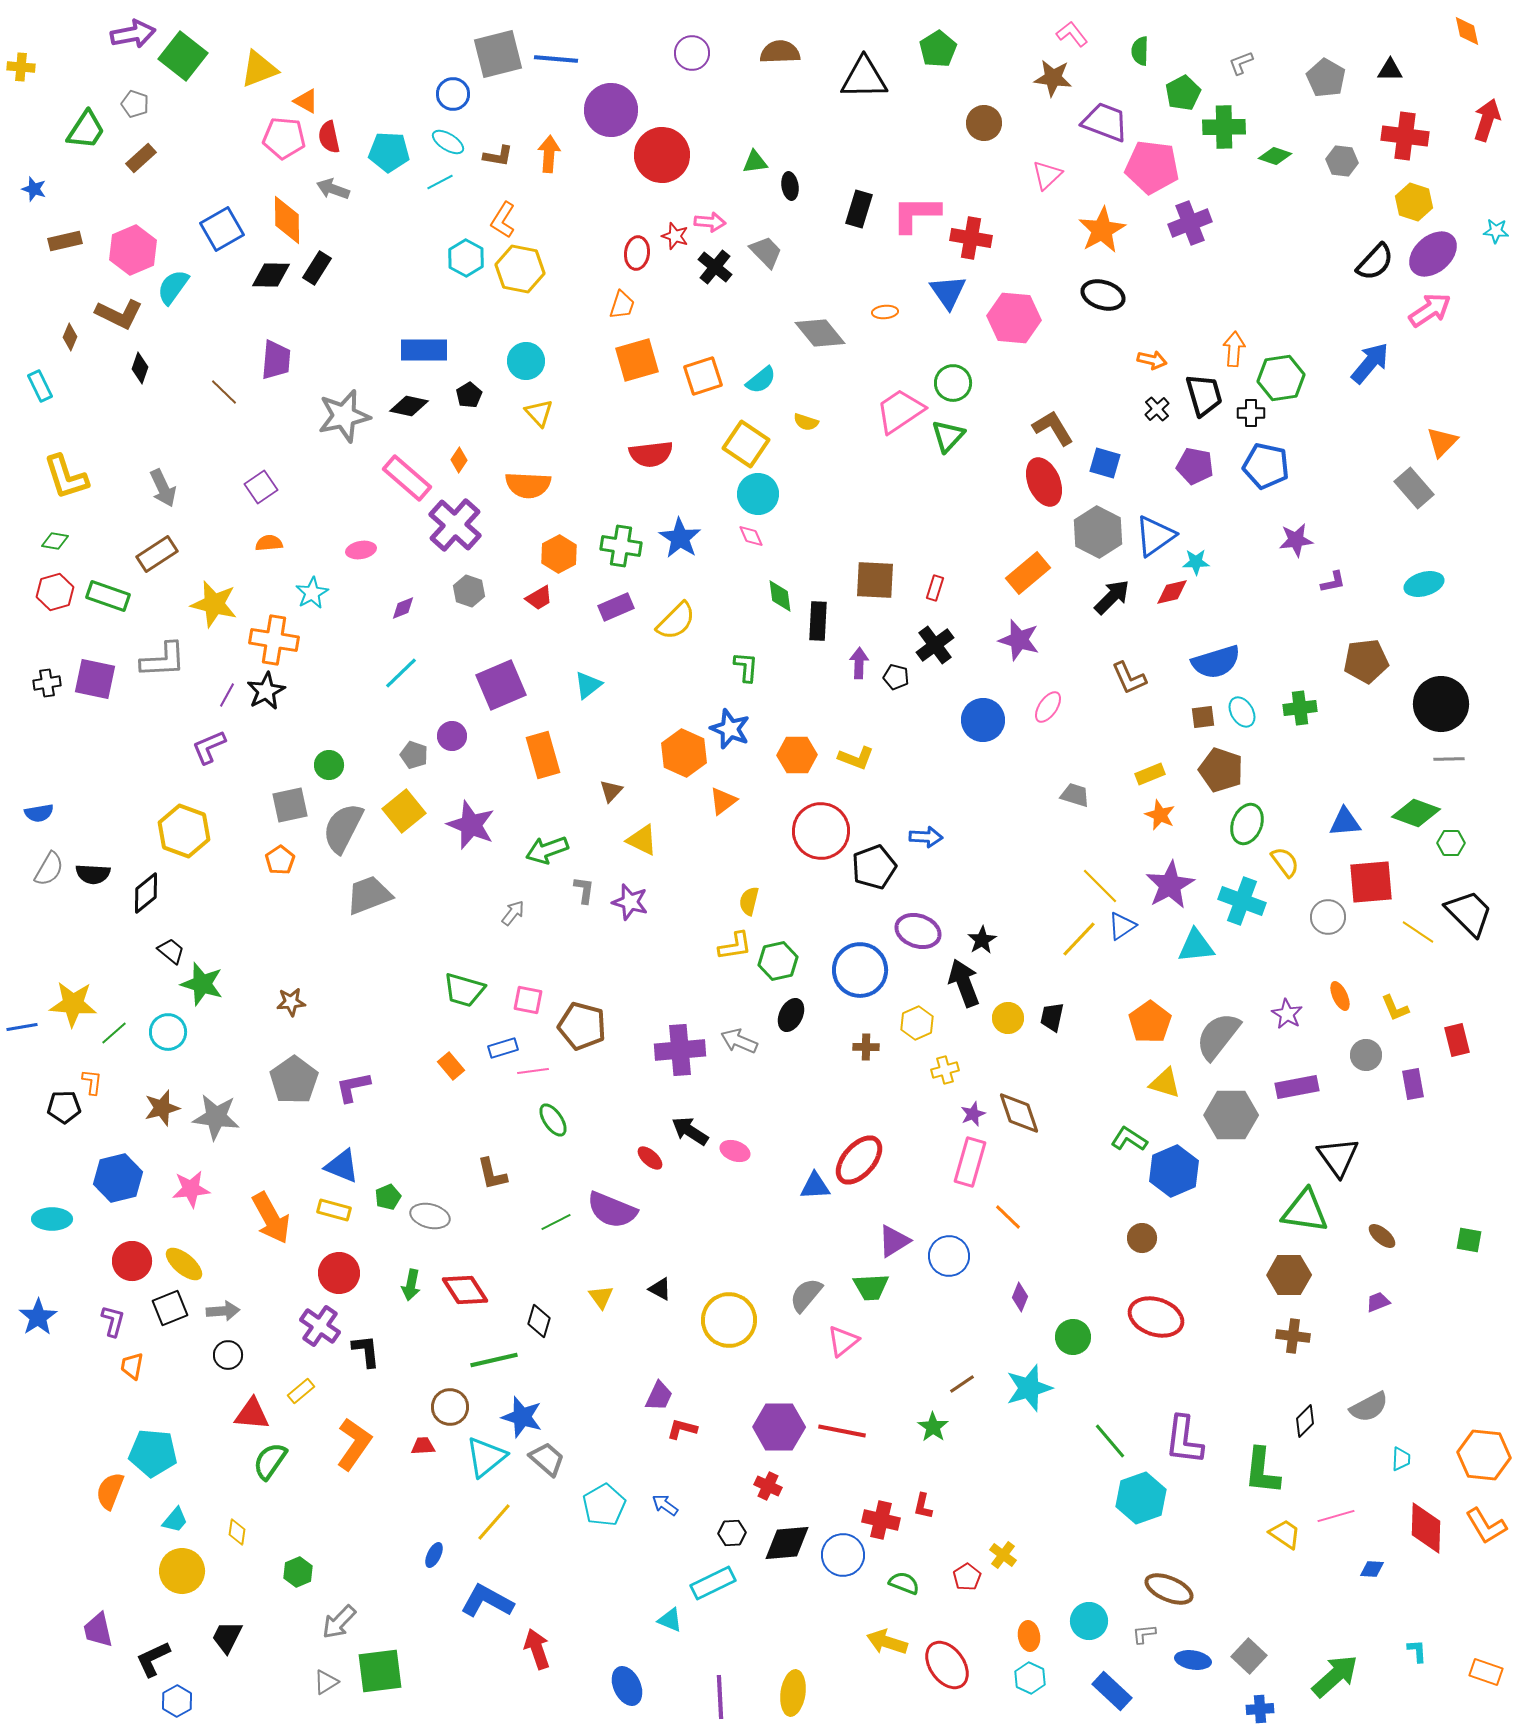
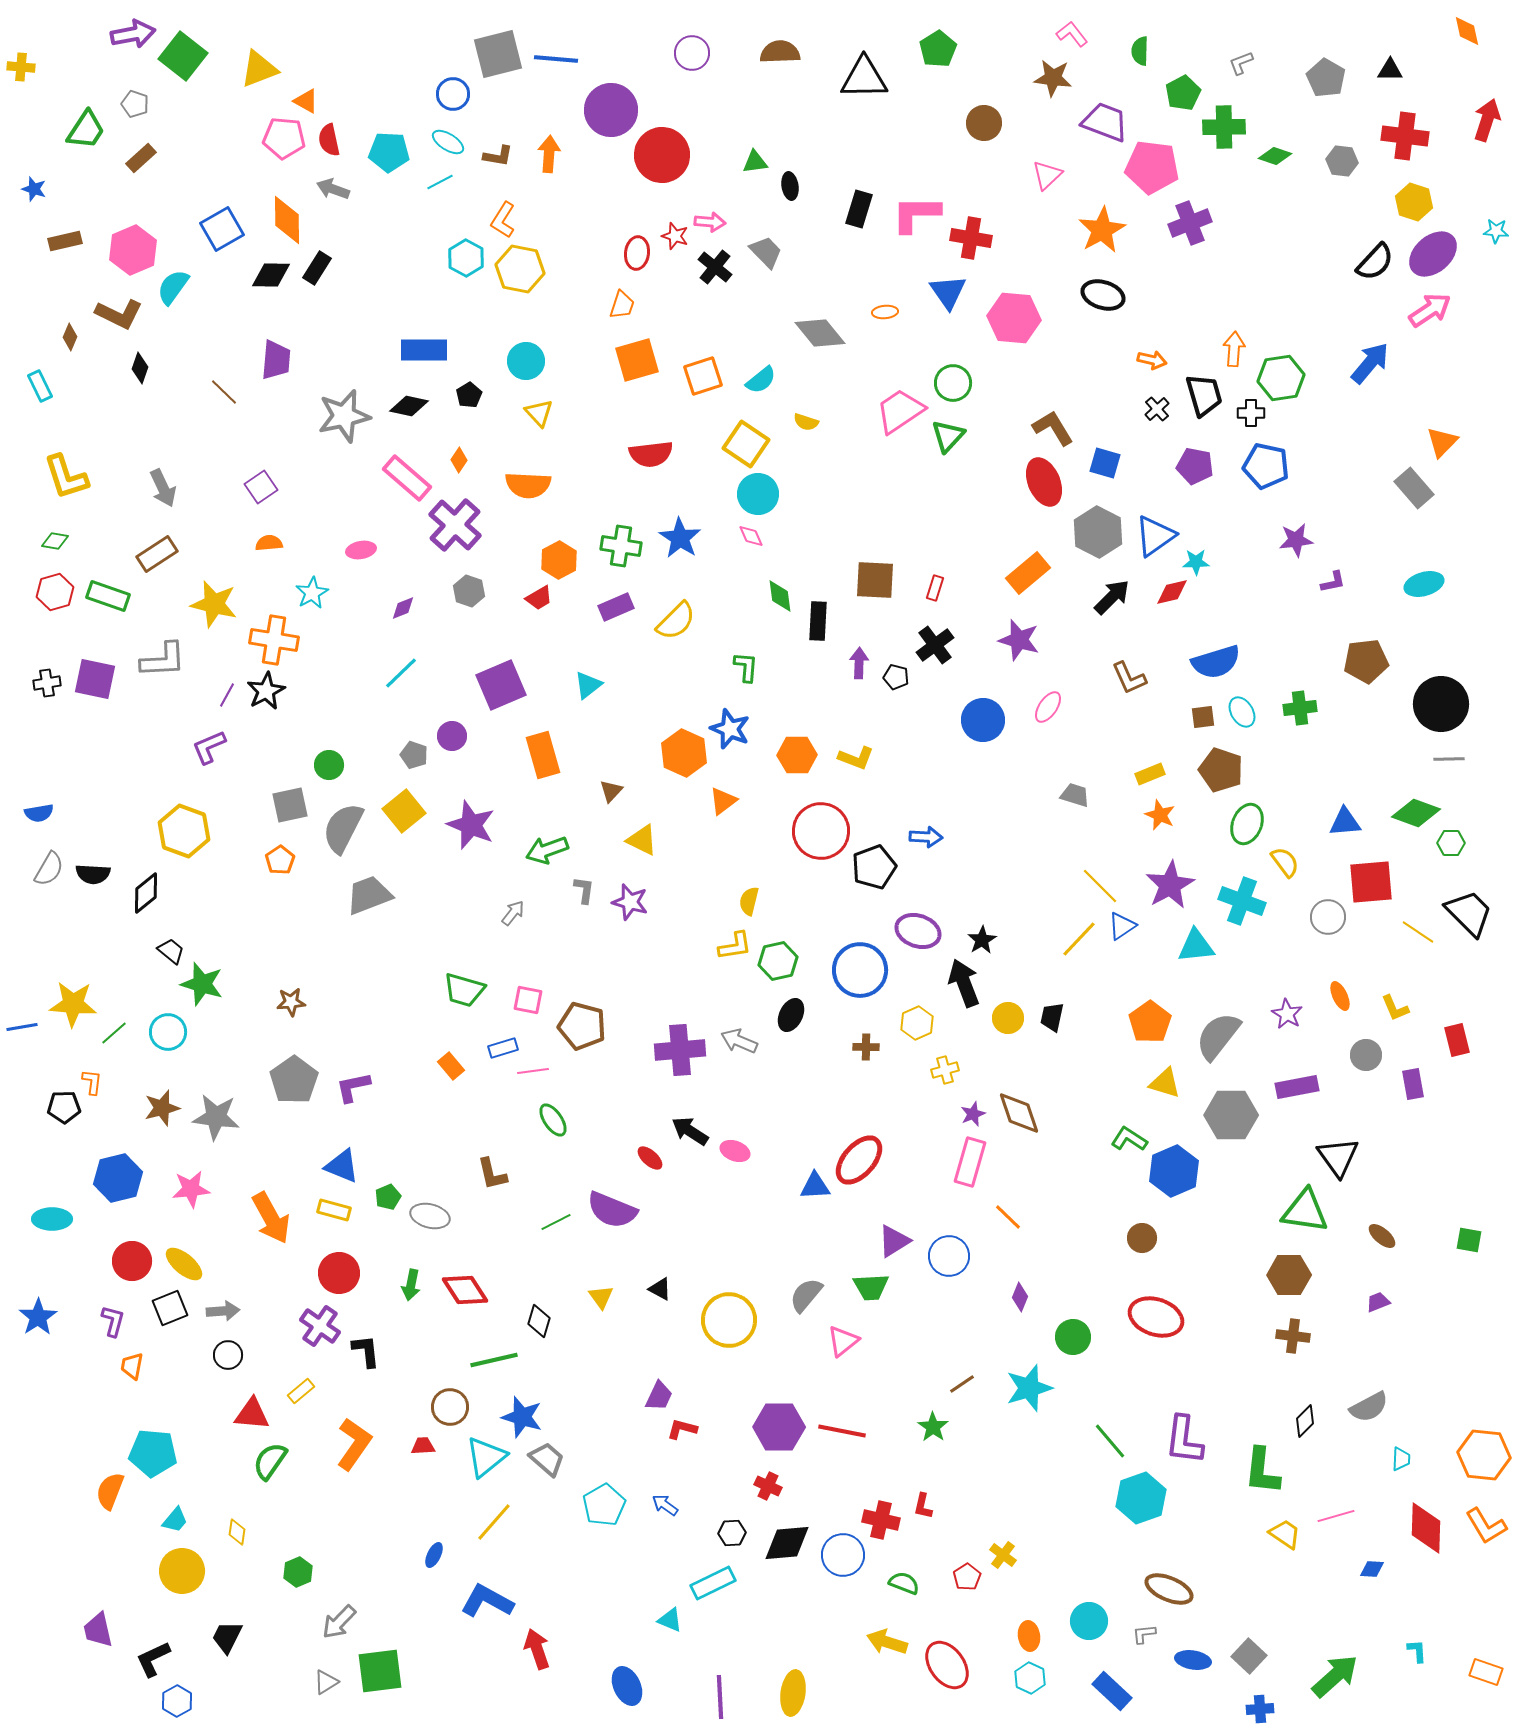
red semicircle at (329, 137): moved 3 px down
orange hexagon at (559, 554): moved 6 px down
